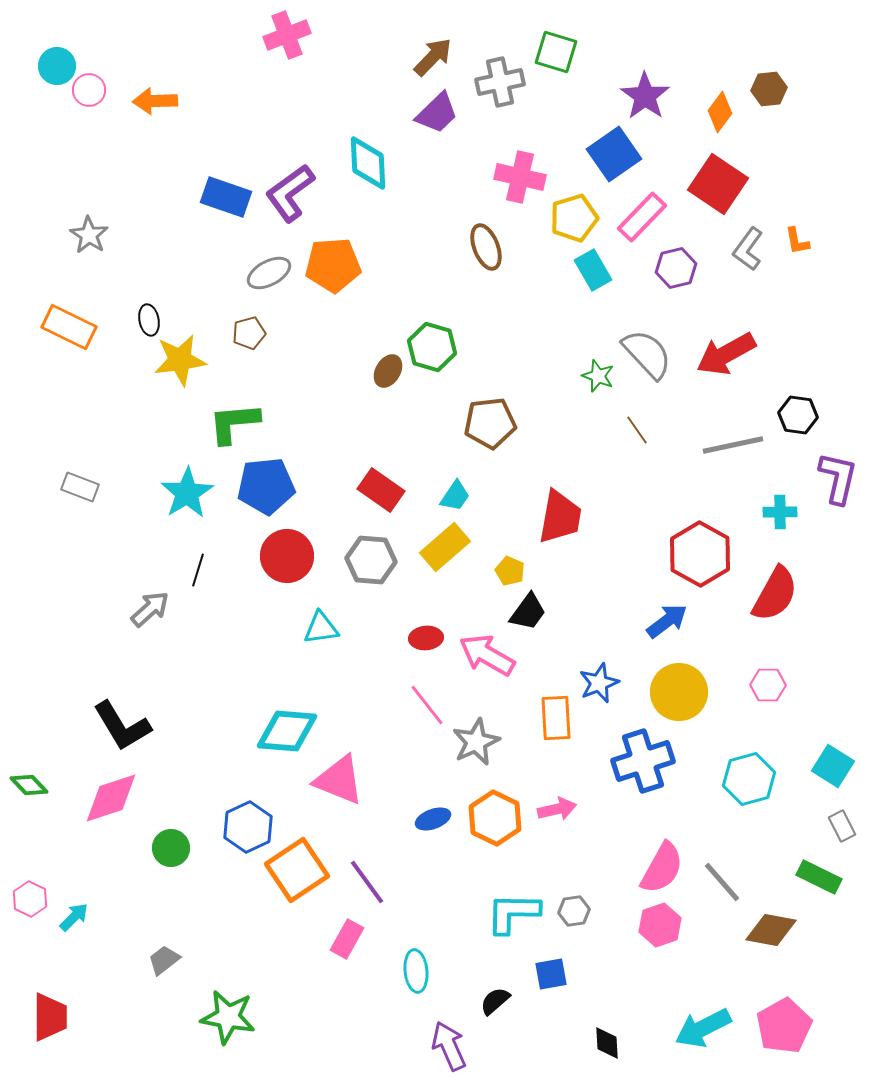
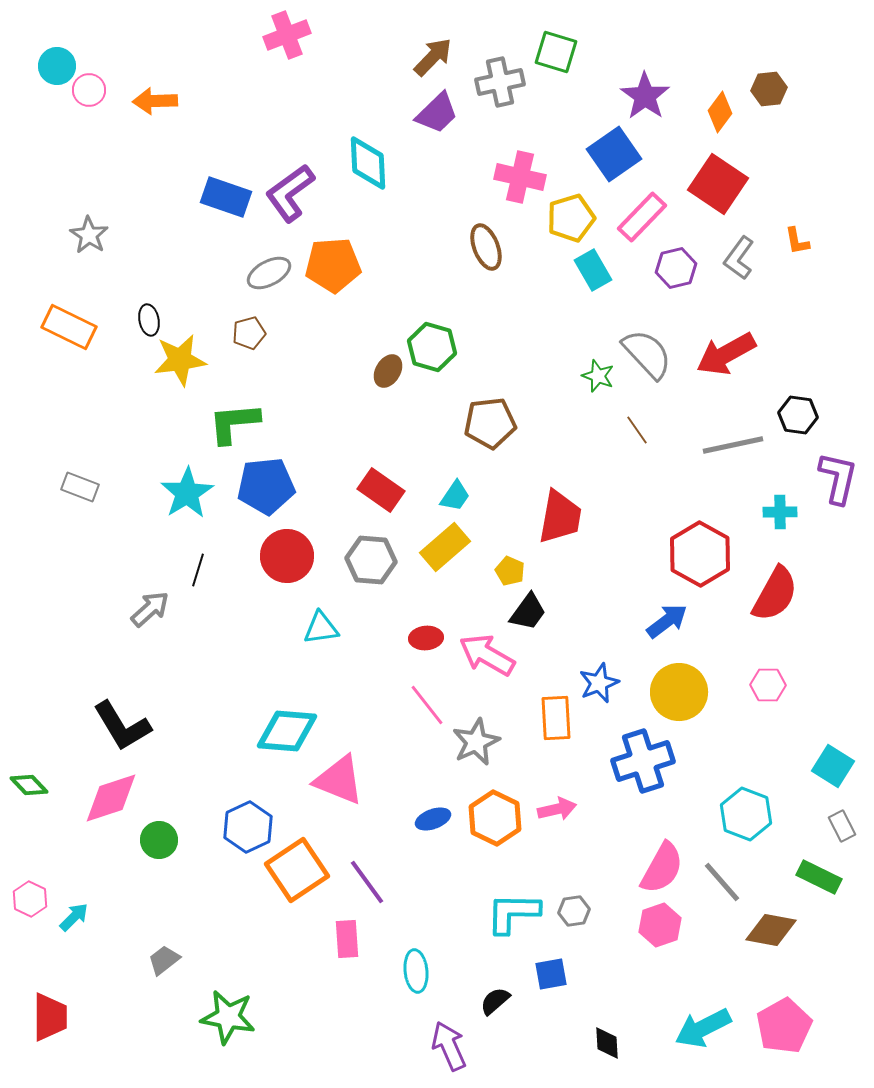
yellow pentagon at (574, 218): moved 3 px left
gray L-shape at (748, 249): moved 9 px left, 9 px down
cyan hexagon at (749, 779): moved 3 px left, 35 px down; rotated 24 degrees counterclockwise
green circle at (171, 848): moved 12 px left, 8 px up
pink rectangle at (347, 939): rotated 33 degrees counterclockwise
